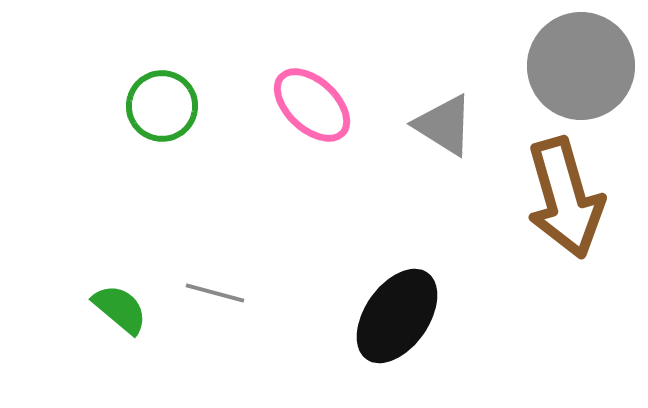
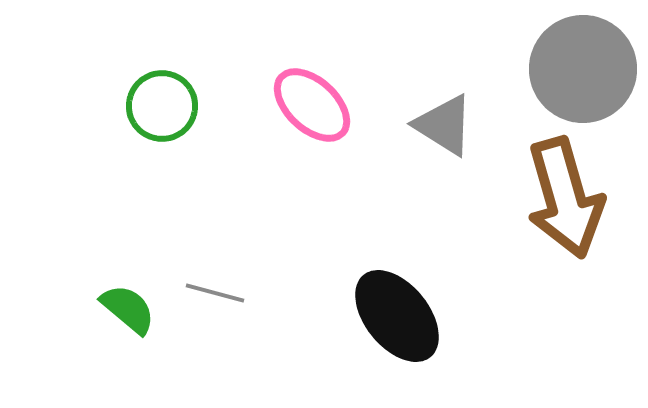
gray circle: moved 2 px right, 3 px down
green semicircle: moved 8 px right
black ellipse: rotated 74 degrees counterclockwise
